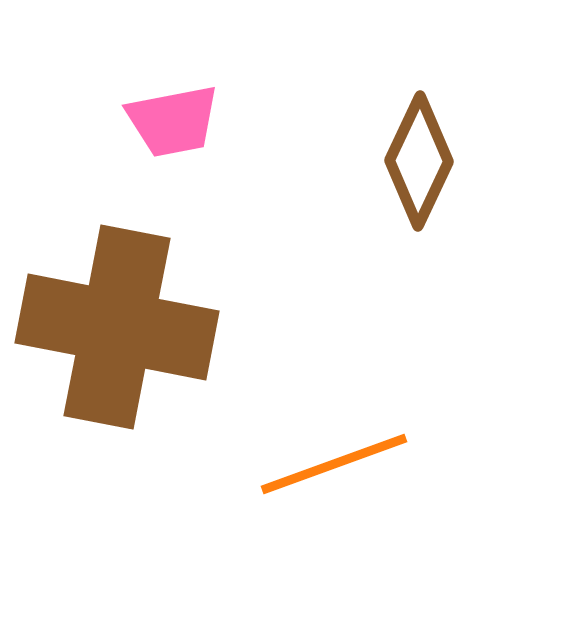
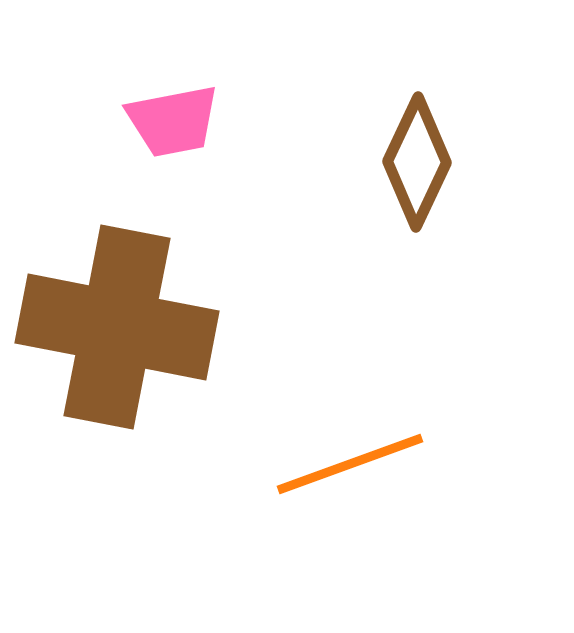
brown diamond: moved 2 px left, 1 px down
orange line: moved 16 px right
